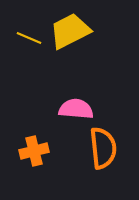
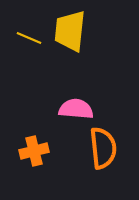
yellow trapezoid: rotated 57 degrees counterclockwise
